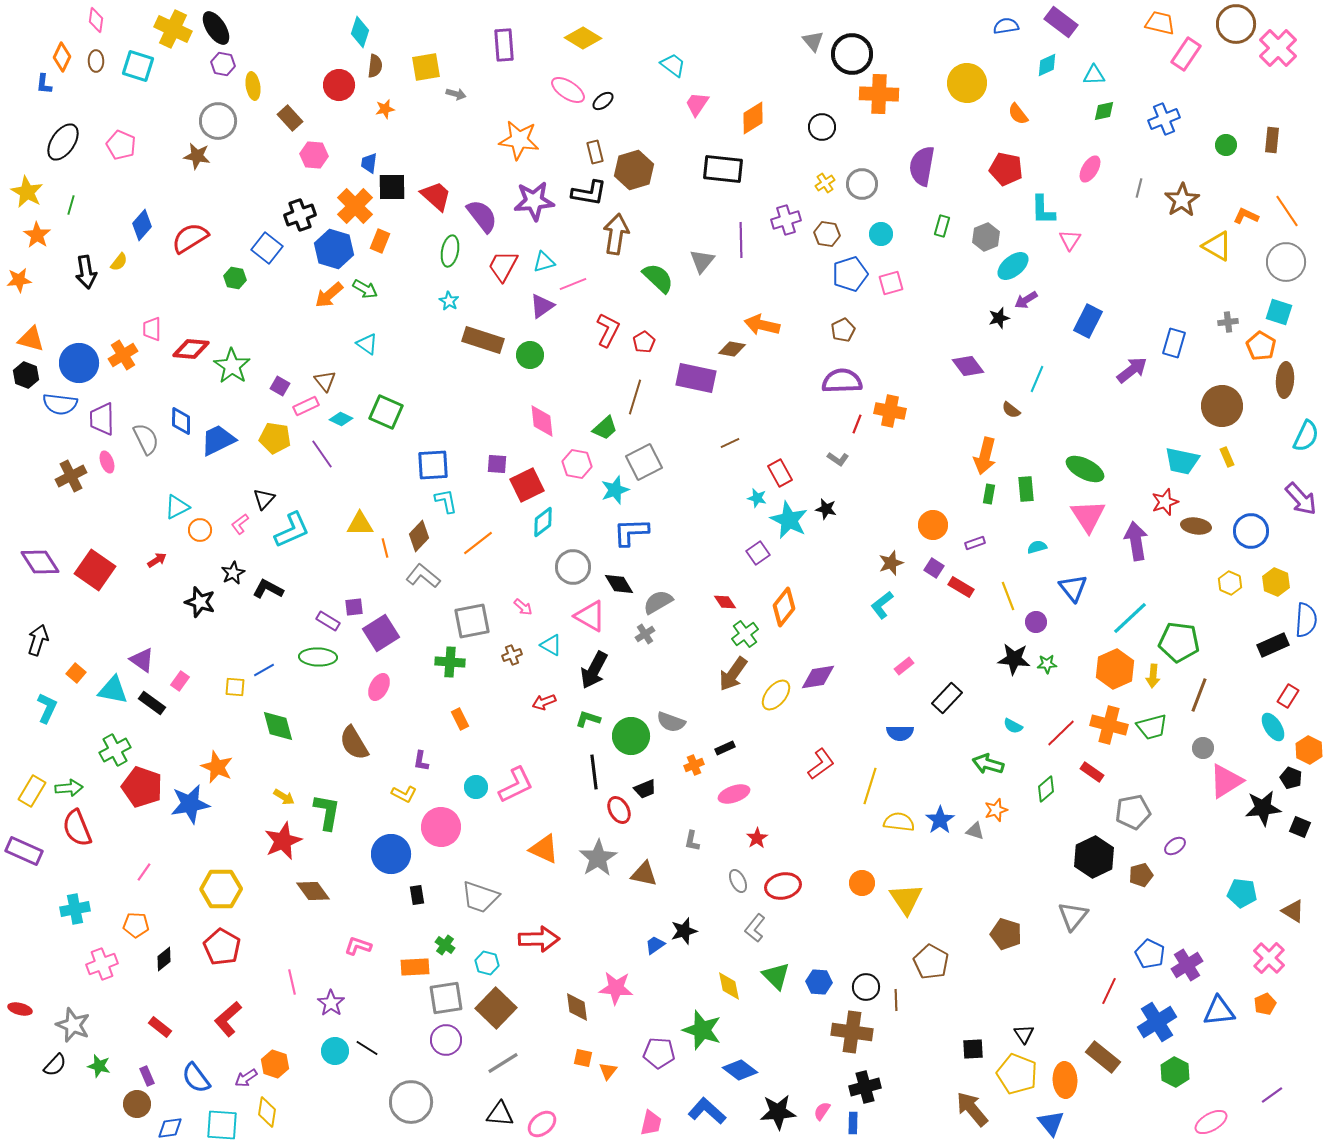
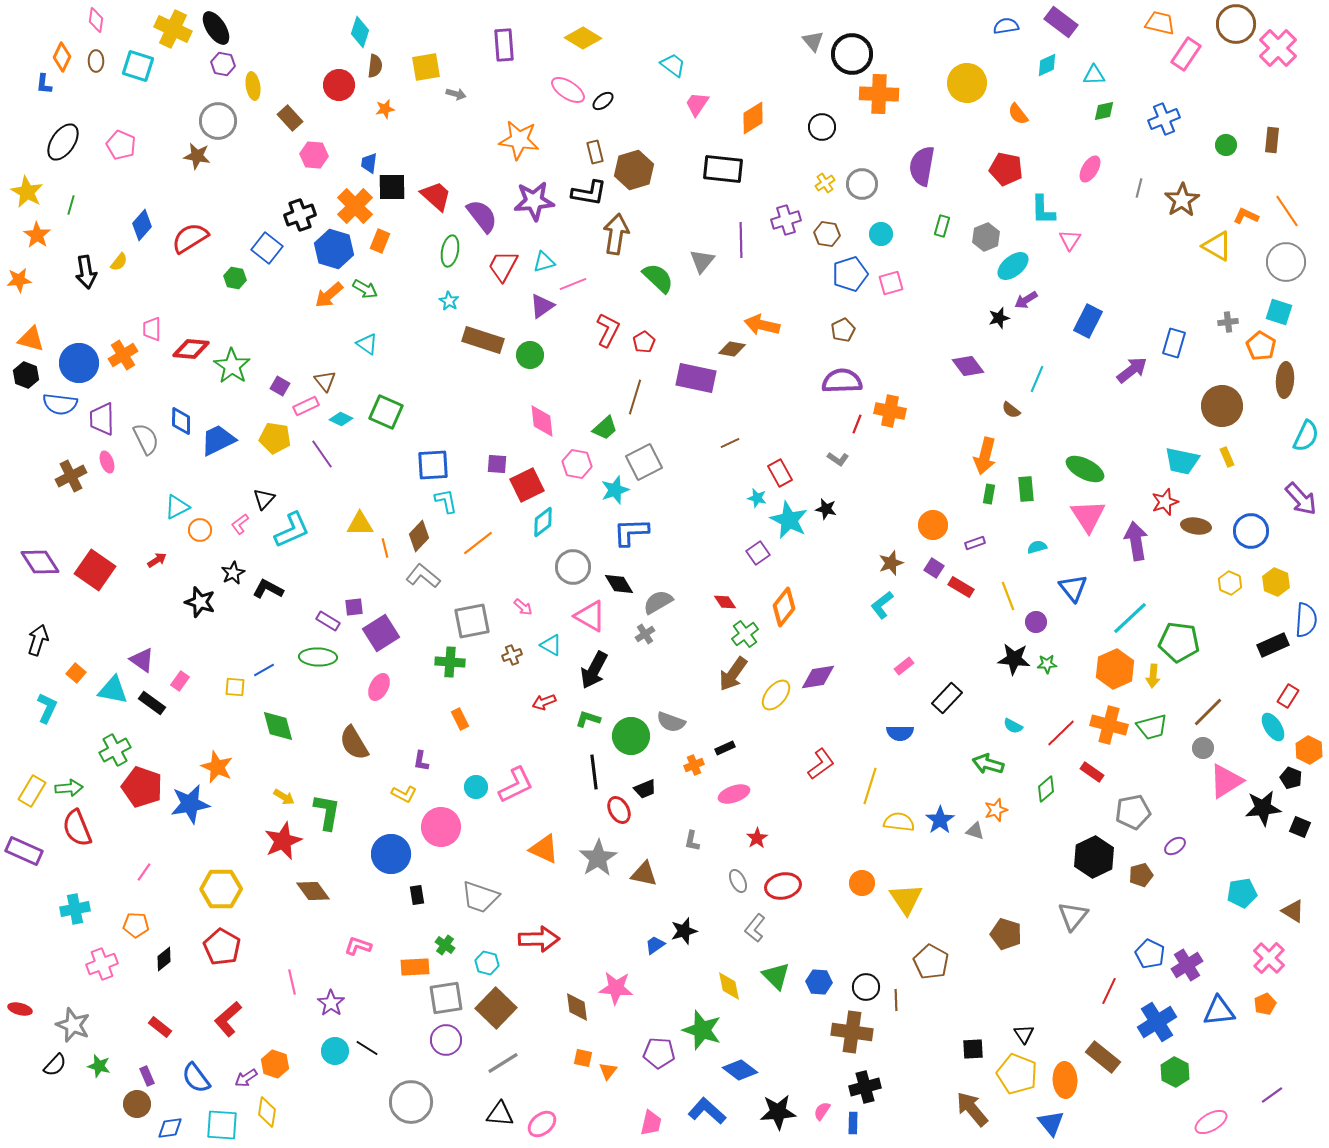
brown line at (1199, 695): moved 9 px right, 17 px down; rotated 24 degrees clockwise
cyan pentagon at (1242, 893): rotated 16 degrees counterclockwise
